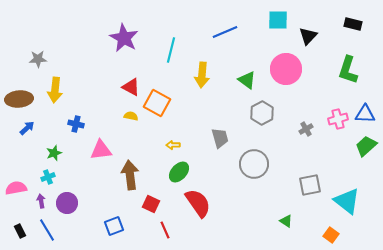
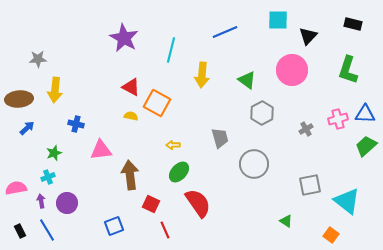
pink circle at (286, 69): moved 6 px right, 1 px down
